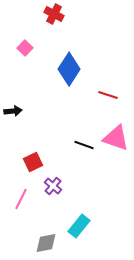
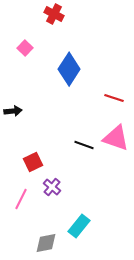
red line: moved 6 px right, 3 px down
purple cross: moved 1 px left, 1 px down
